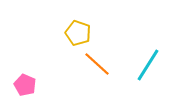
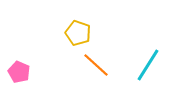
orange line: moved 1 px left, 1 px down
pink pentagon: moved 6 px left, 13 px up
